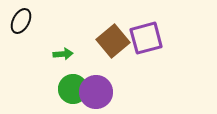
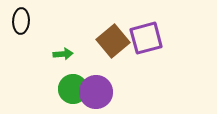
black ellipse: rotated 25 degrees counterclockwise
